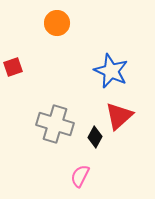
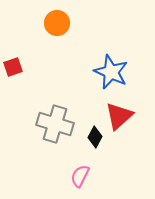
blue star: moved 1 px down
